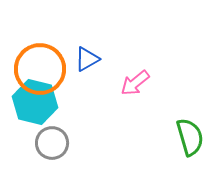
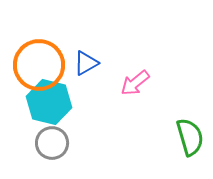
blue triangle: moved 1 px left, 4 px down
orange circle: moved 1 px left, 4 px up
cyan hexagon: moved 14 px right
